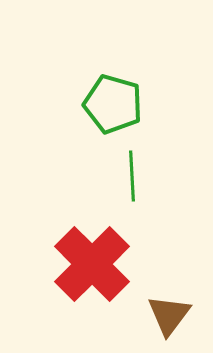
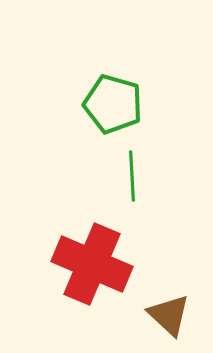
red cross: rotated 22 degrees counterclockwise
brown triangle: rotated 24 degrees counterclockwise
